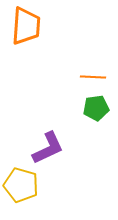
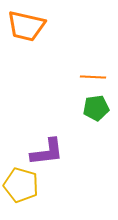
orange trapezoid: rotated 99 degrees clockwise
purple L-shape: moved 1 px left, 4 px down; rotated 18 degrees clockwise
